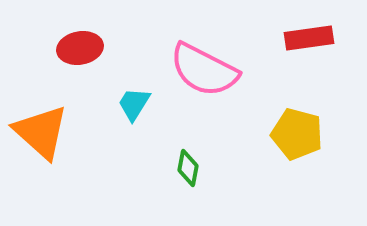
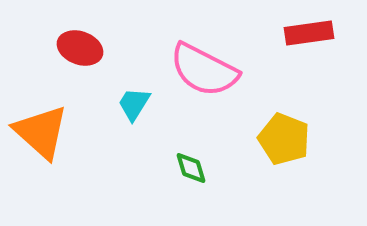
red rectangle: moved 5 px up
red ellipse: rotated 30 degrees clockwise
yellow pentagon: moved 13 px left, 5 px down; rotated 6 degrees clockwise
green diamond: moved 3 px right; rotated 27 degrees counterclockwise
